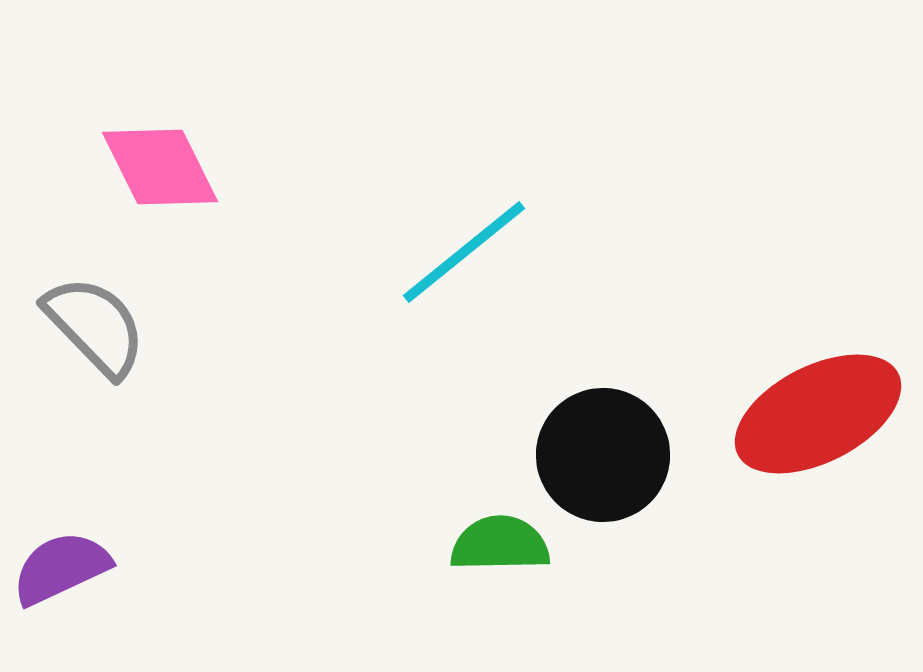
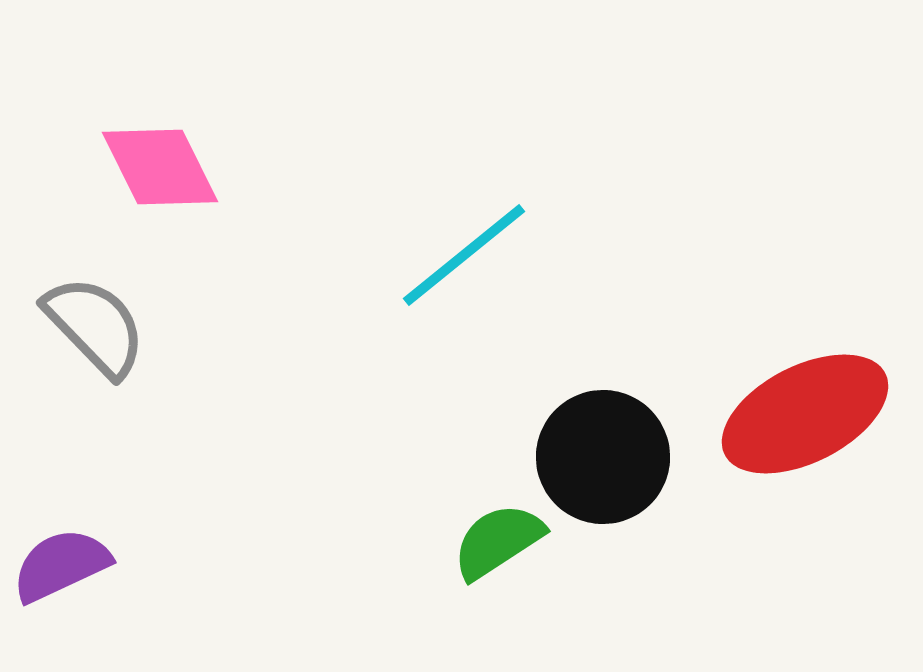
cyan line: moved 3 px down
red ellipse: moved 13 px left
black circle: moved 2 px down
green semicircle: moved 2 px left, 3 px up; rotated 32 degrees counterclockwise
purple semicircle: moved 3 px up
